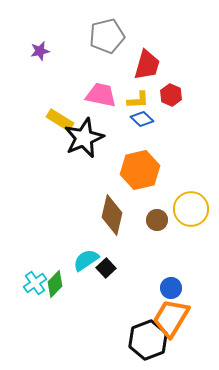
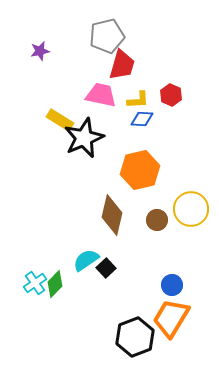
red trapezoid: moved 25 px left
blue diamond: rotated 40 degrees counterclockwise
blue circle: moved 1 px right, 3 px up
black hexagon: moved 13 px left, 3 px up
